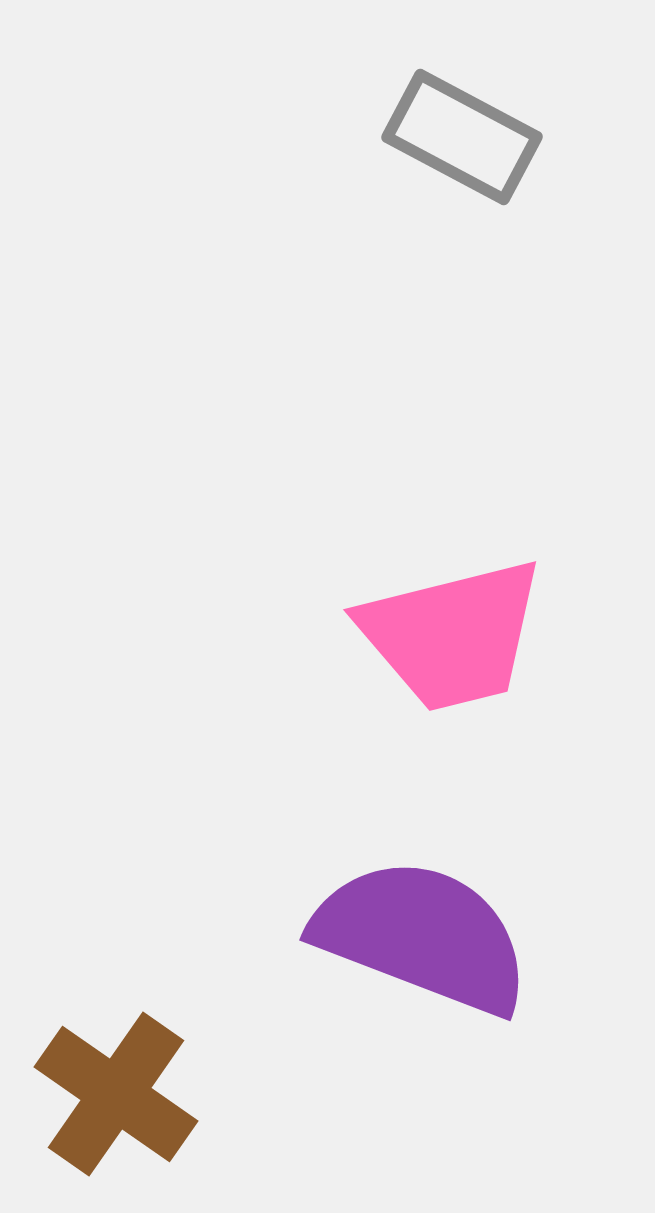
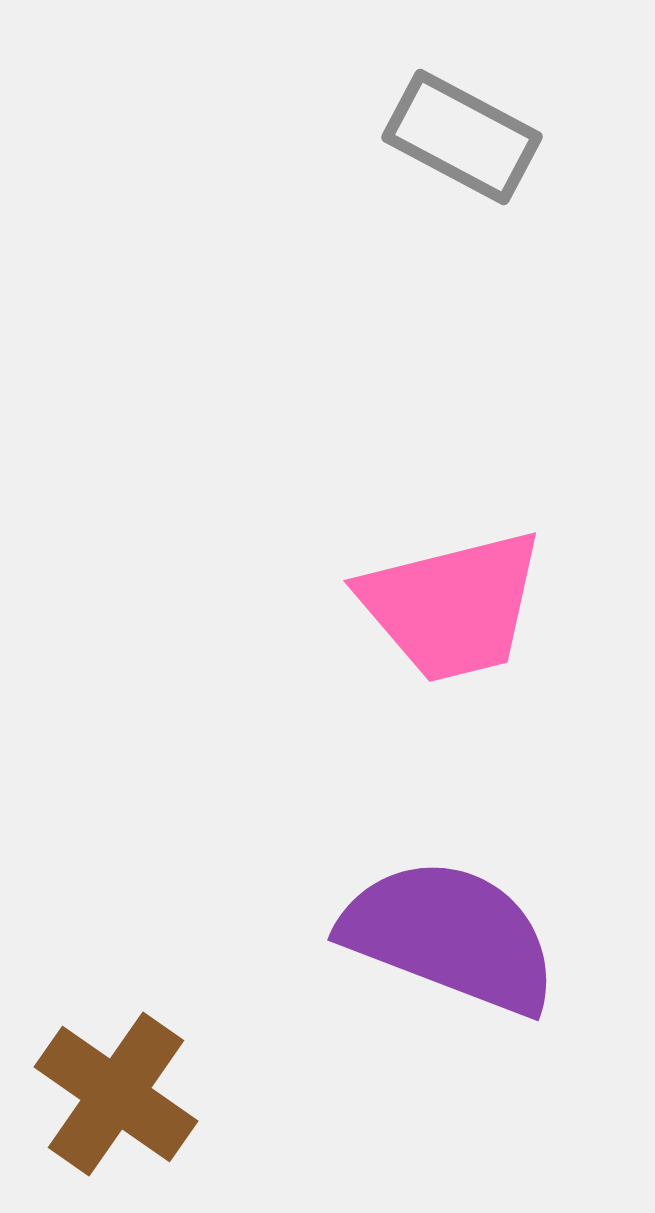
pink trapezoid: moved 29 px up
purple semicircle: moved 28 px right
